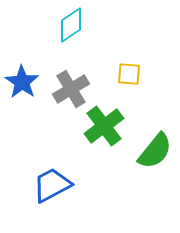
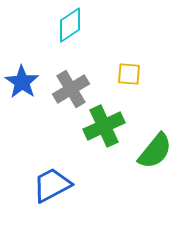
cyan diamond: moved 1 px left
green cross: rotated 12 degrees clockwise
